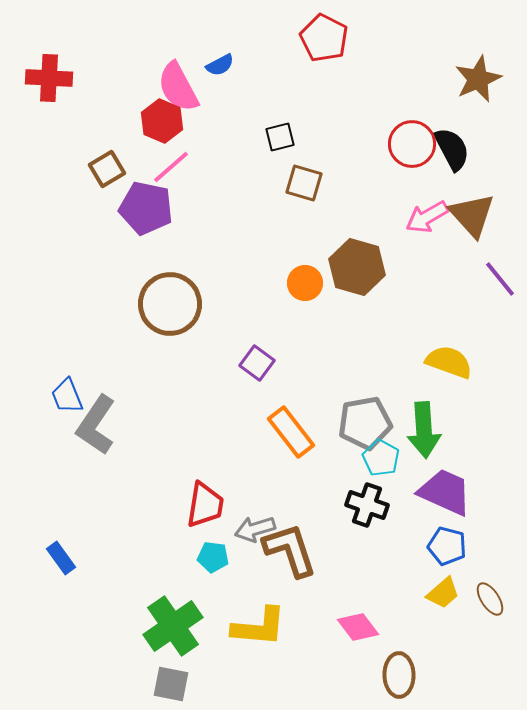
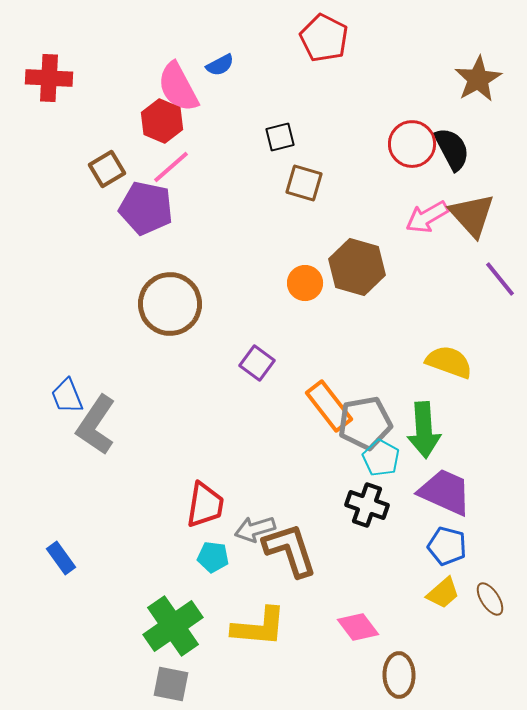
brown star at (478, 79): rotated 6 degrees counterclockwise
orange rectangle at (291, 432): moved 38 px right, 26 px up
